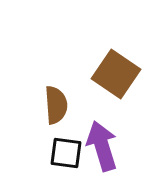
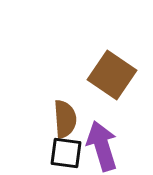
brown square: moved 4 px left, 1 px down
brown semicircle: moved 9 px right, 14 px down
